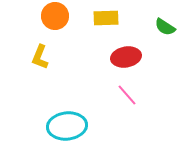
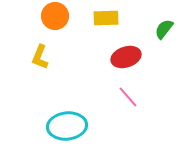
green semicircle: moved 1 px left, 2 px down; rotated 95 degrees clockwise
red ellipse: rotated 8 degrees counterclockwise
pink line: moved 1 px right, 2 px down
